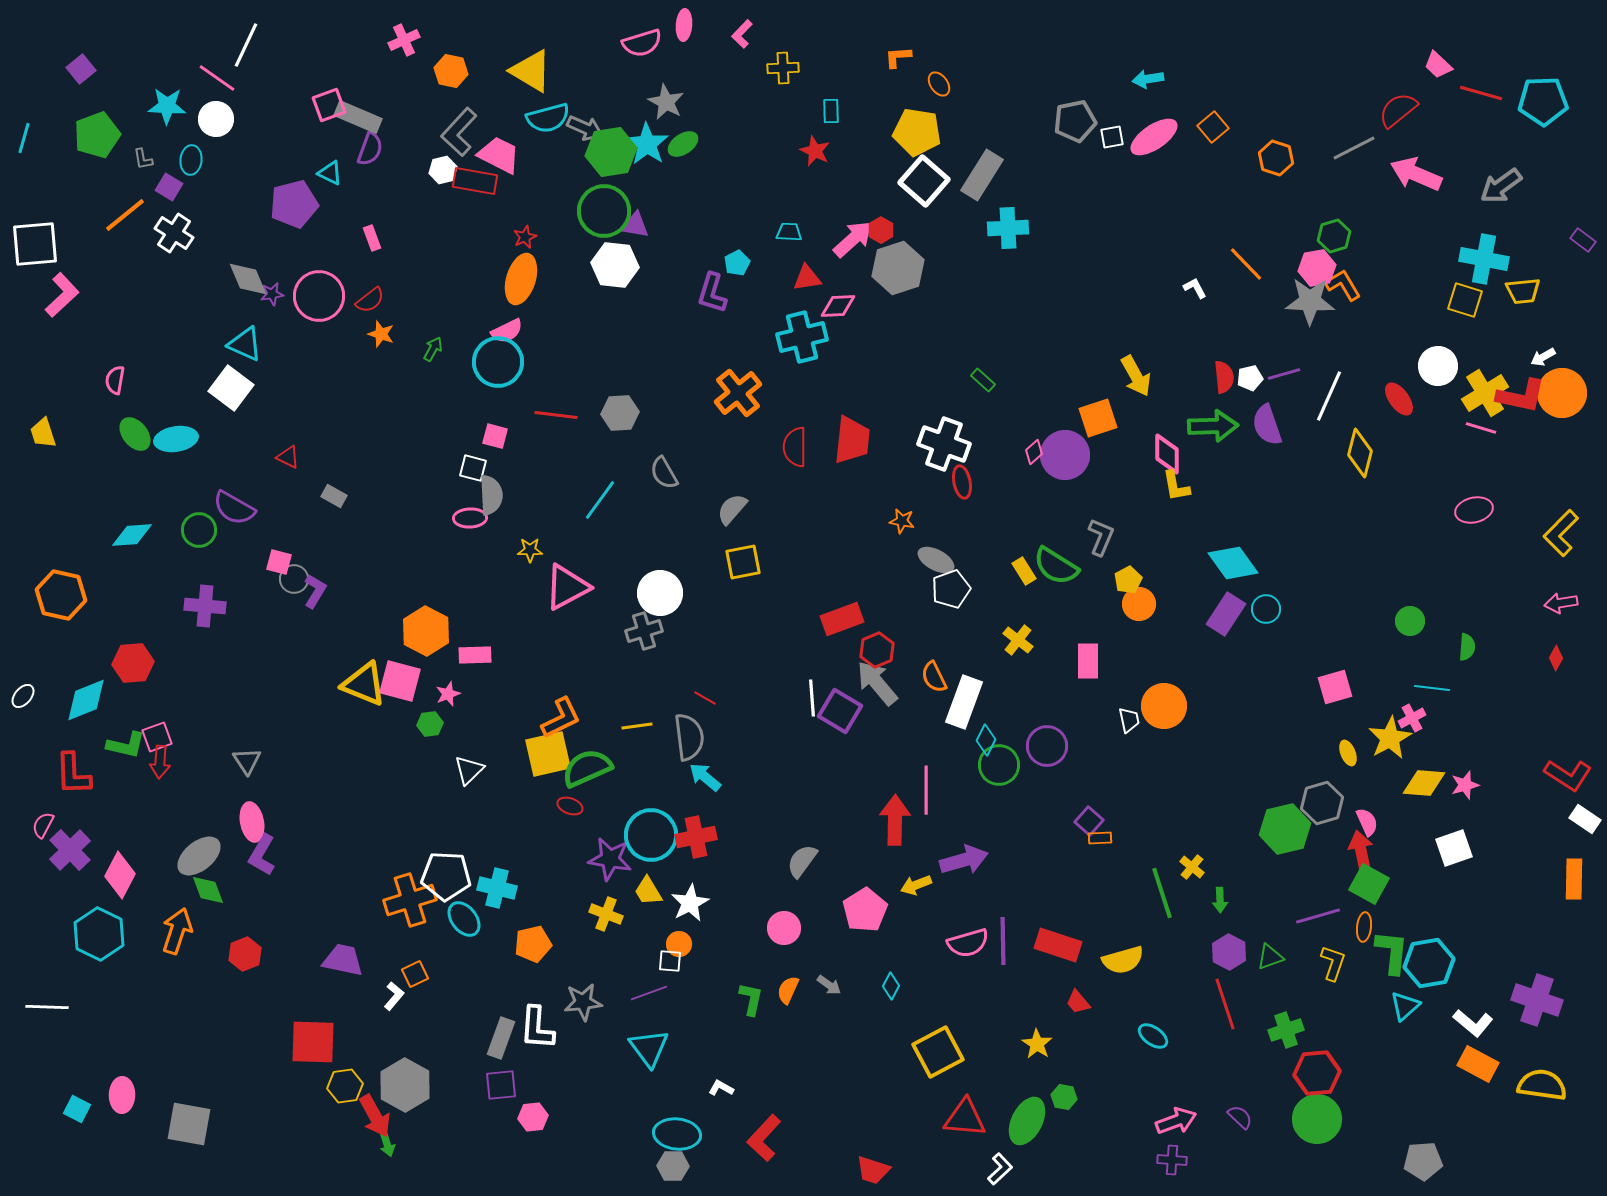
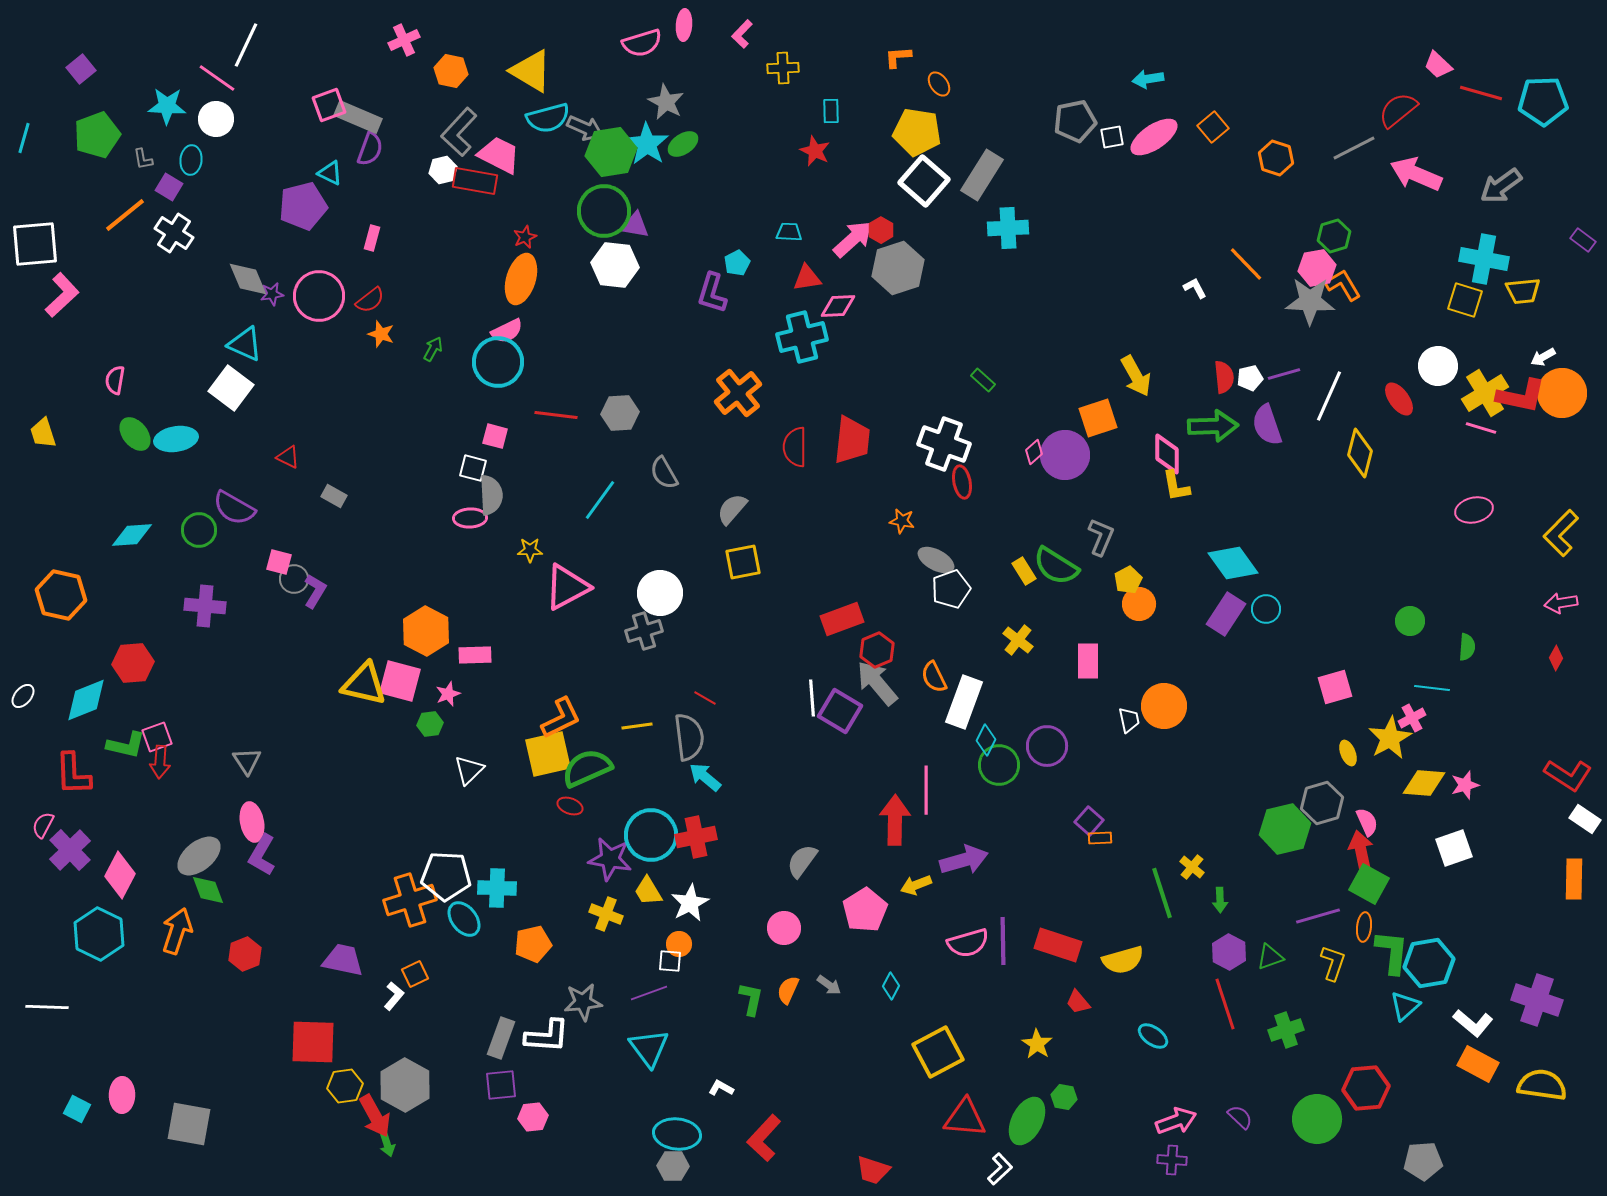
purple pentagon at (294, 204): moved 9 px right, 2 px down
pink rectangle at (372, 238): rotated 35 degrees clockwise
yellow triangle at (364, 684): rotated 9 degrees counterclockwise
cyan cross at (497, 888): rotated 12 degrees counterclockwise
white L-shape at (537, 1028): moved 10 px right, 8 px down; rotated 90 degrees counterclockwise
red hexagon at (1317, 1073): moved 49 px right, 15 px down
